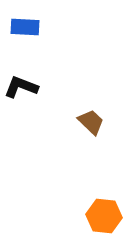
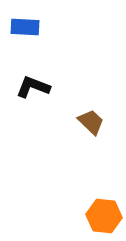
black L-shape: moved 12 px right
